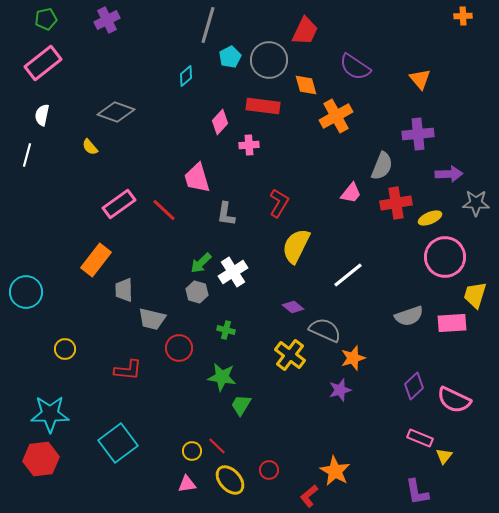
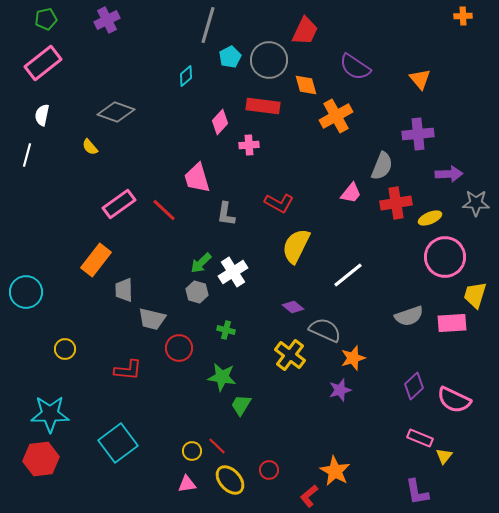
red L-shape at (279, 203): rotated 88 degrees clockwise
